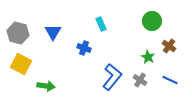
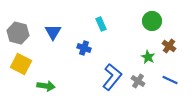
gray cross: moved 2 px left, 1 px down
